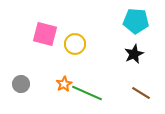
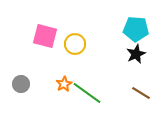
cyan pentagon: moved 8 px down
pink square: moved 2 px down
black star: moved 2 px right
green line: rotated 12 degrees clockwise
